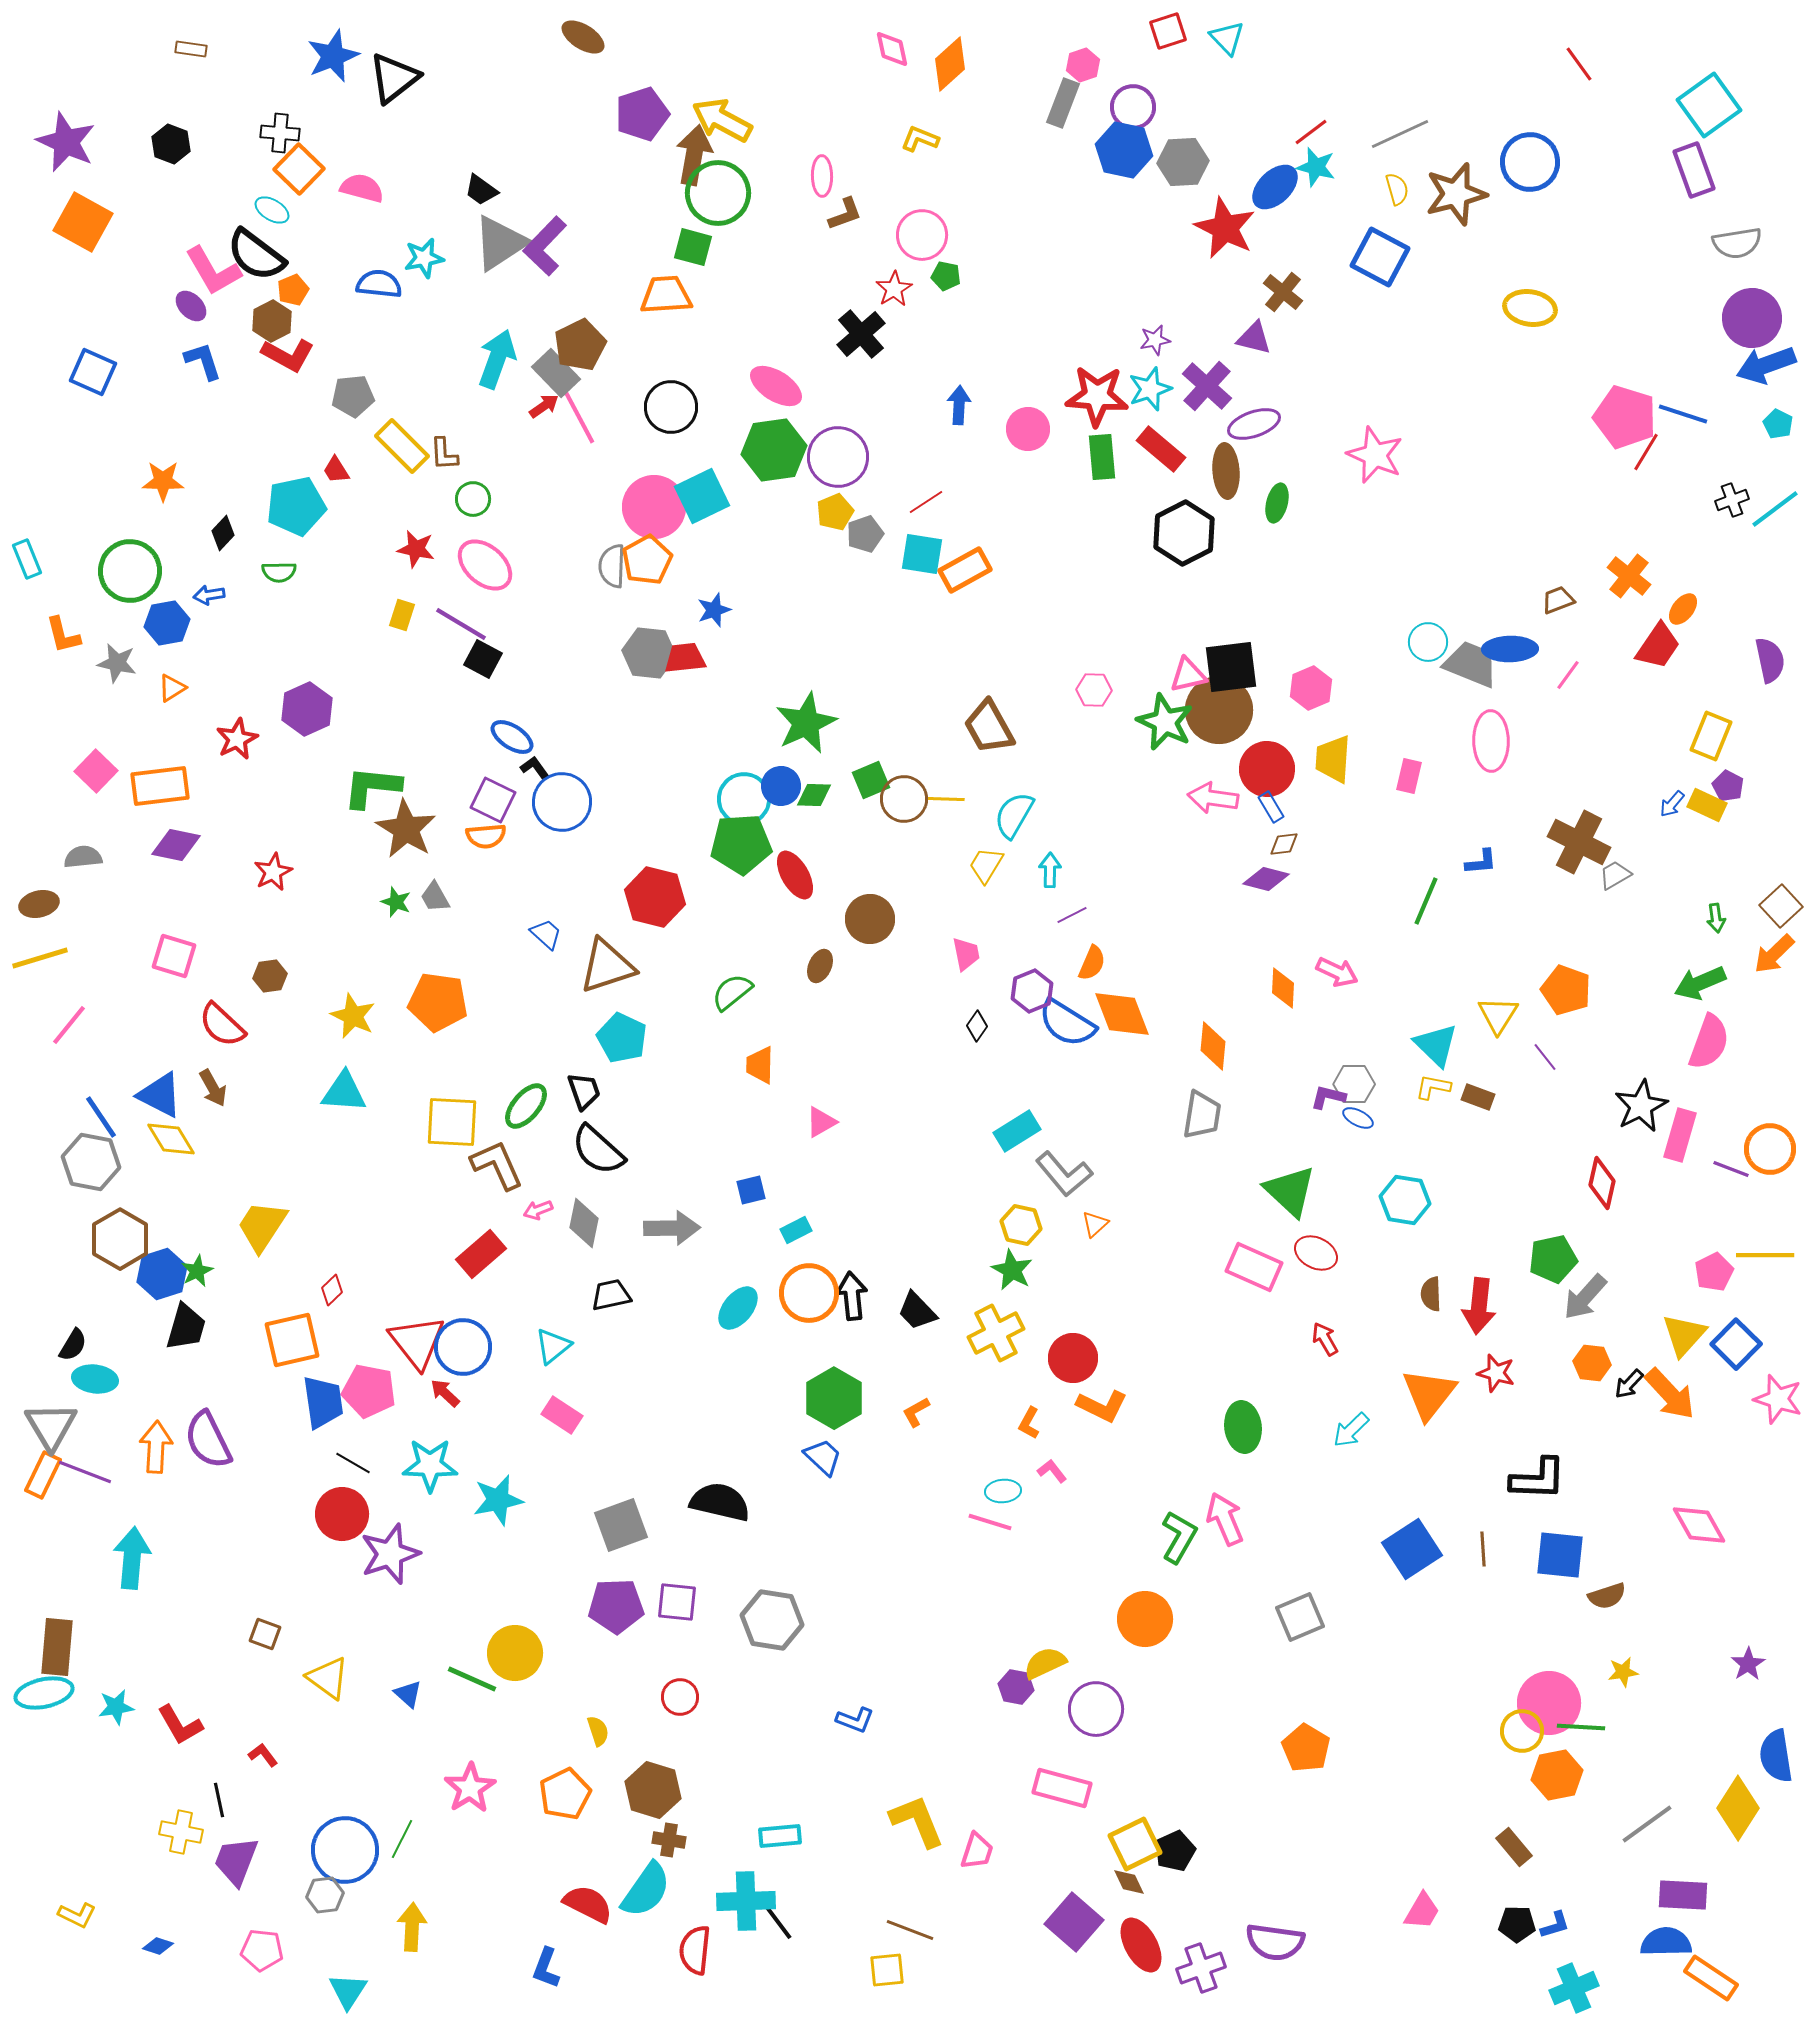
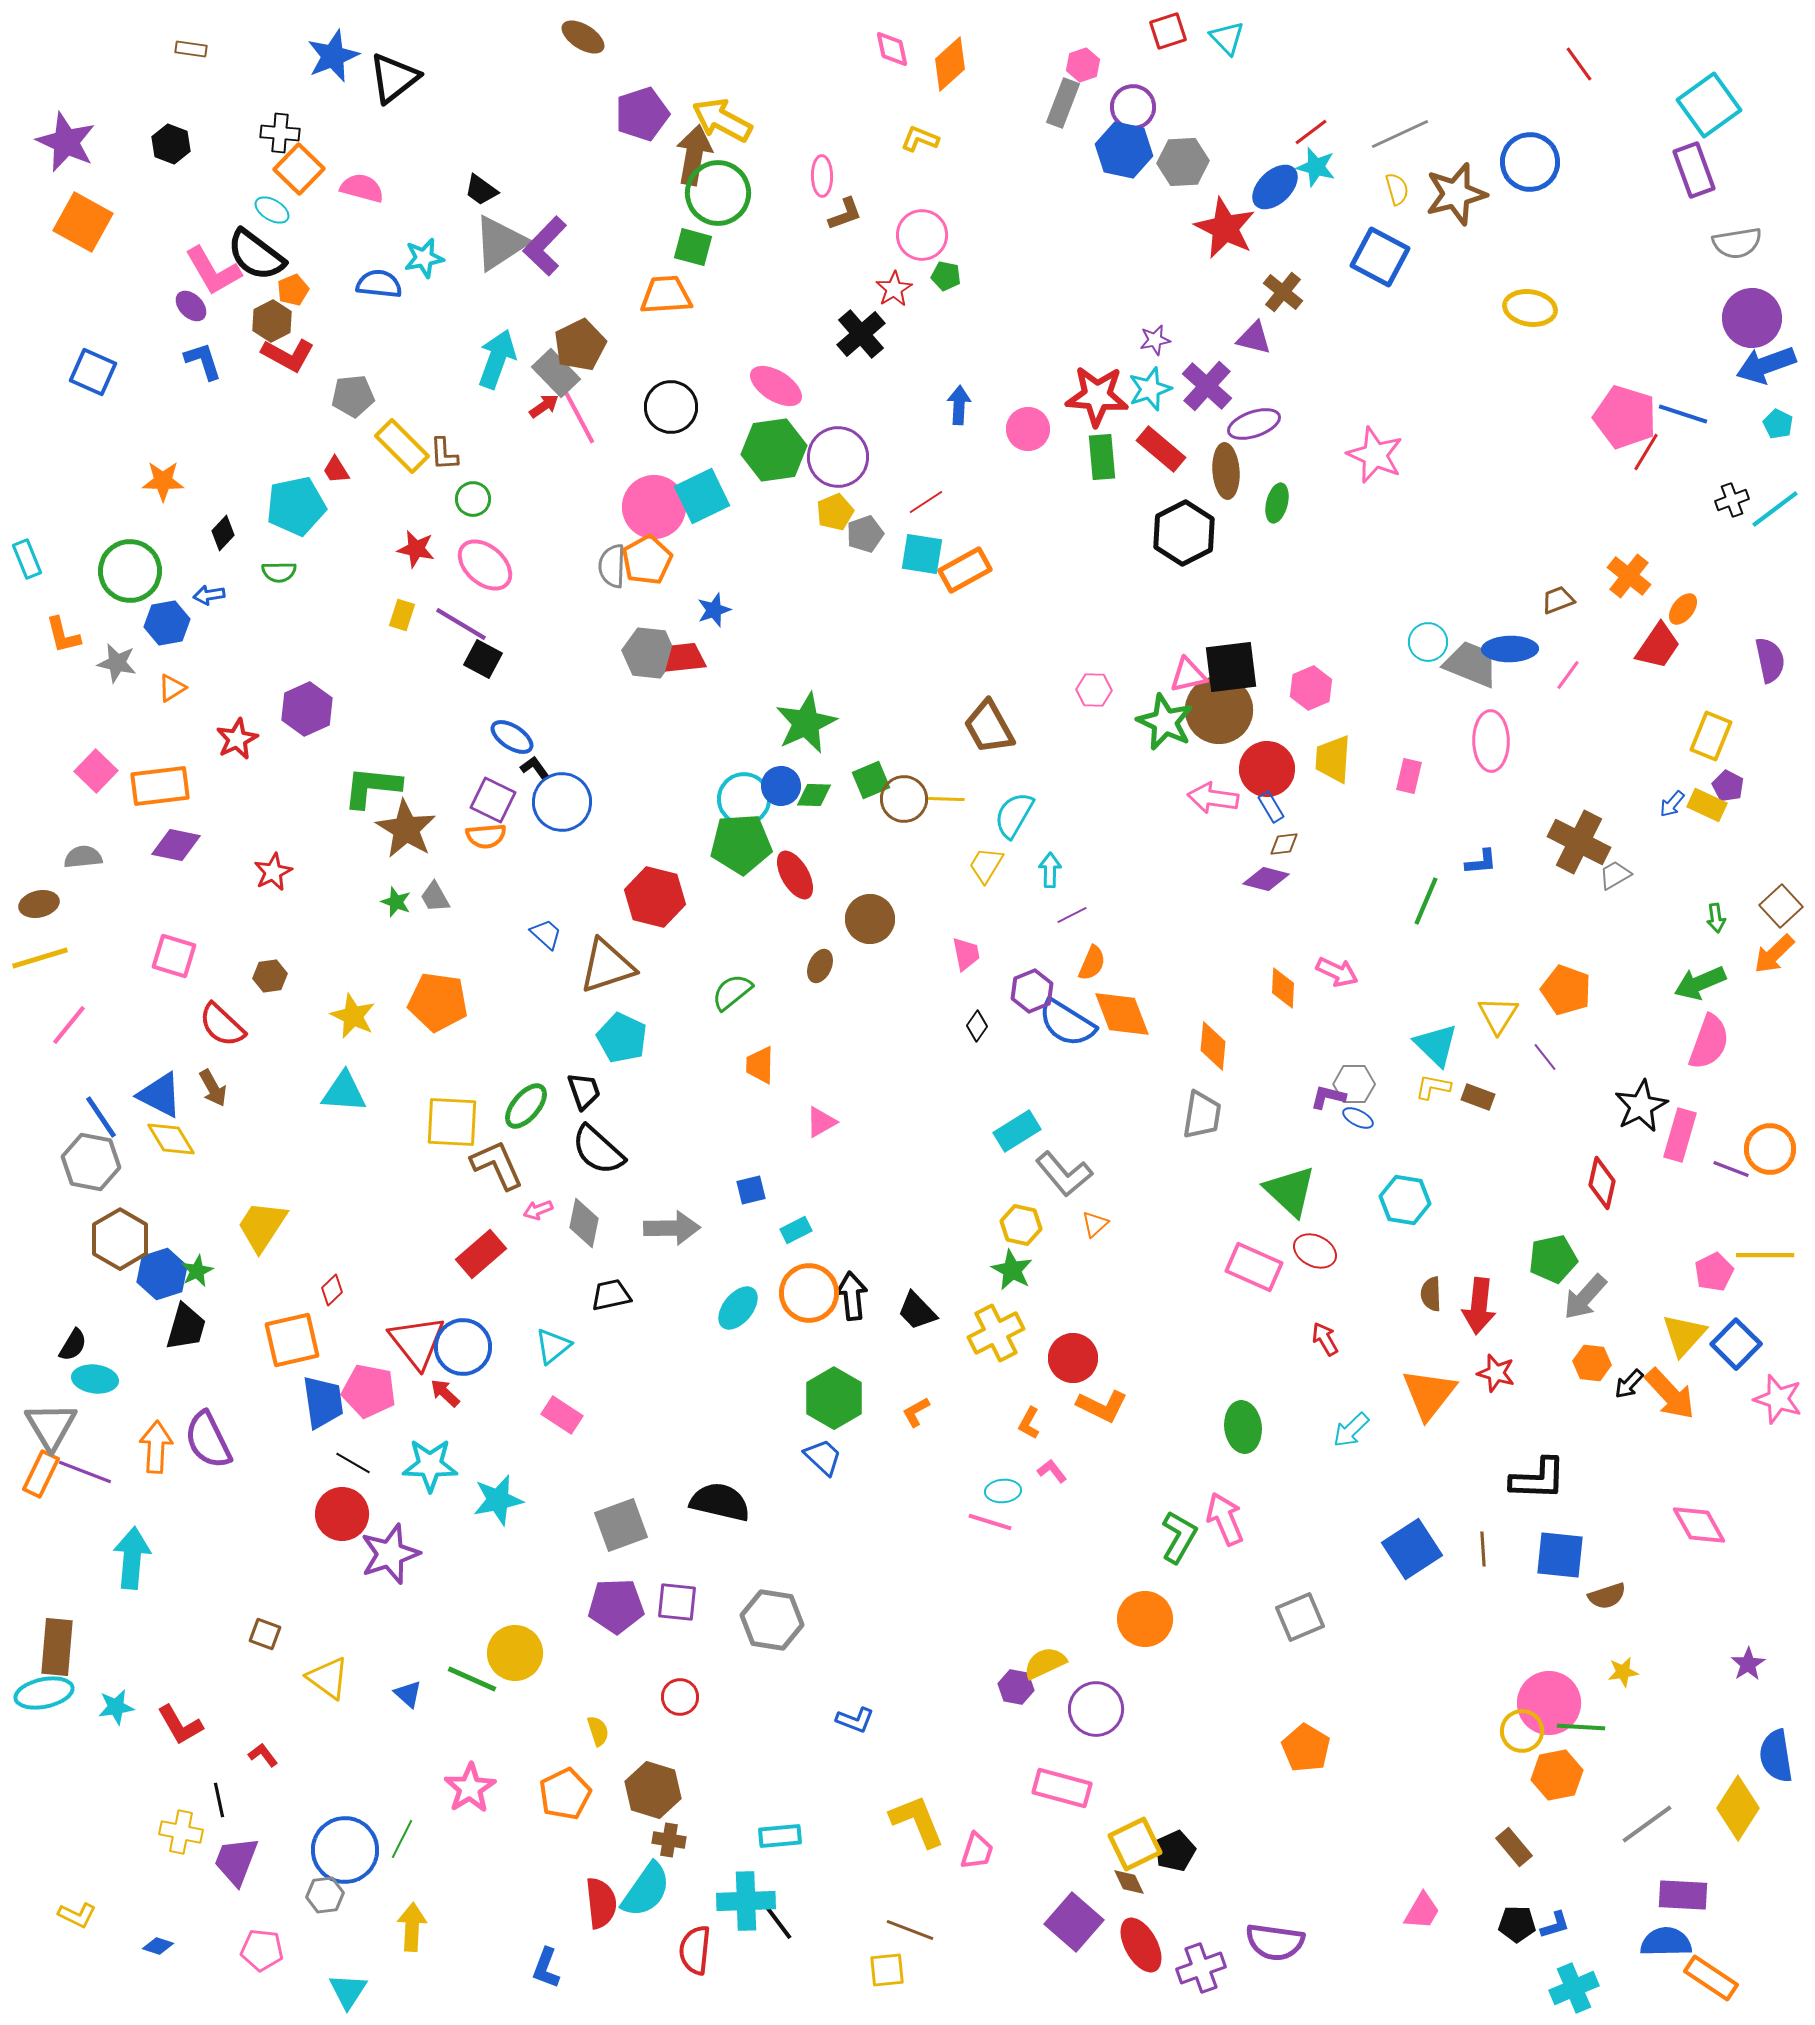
red ellipse at (1316, 1253): moved 1 px left, 2 px up
orange rectangle at (43, 1475): moved 2 px left, 1 px up
red semicircle at (588, 1904): moved 13 px right, 1 px up; rotated 57 degrees clockwise
